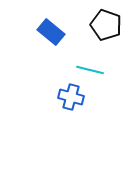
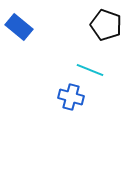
blue rectangle: moved 32 px left, 5 px up
cyan line: rotated 8 degrees clockwise
